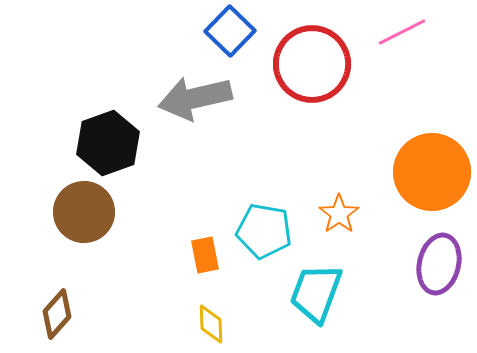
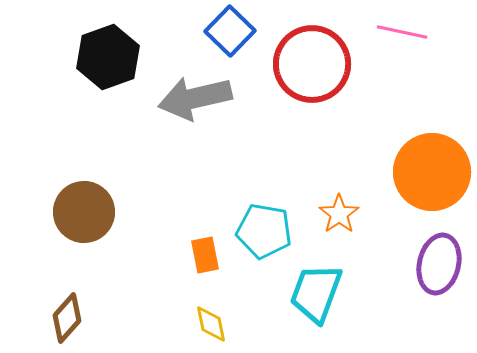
pink line: rotated 39 degrees clockwise
black hexagon: moved 86 px up
brown diamond: moved 10 px right, 4 px down
yellow diamond: rotated 9 degrees counterclockwise
